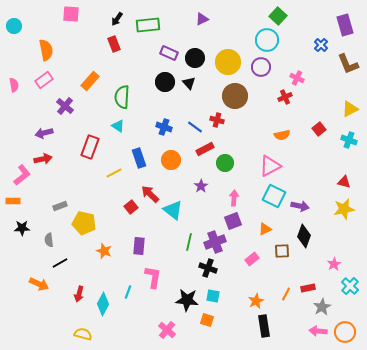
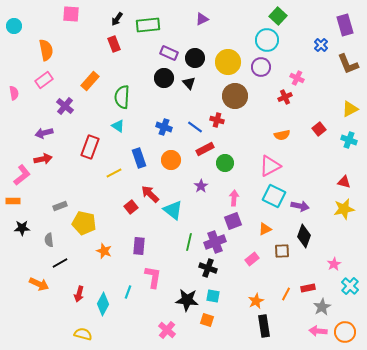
black circle at (165, 82): moved 1 px left, 4 px up
pink semicircle at (14, 85): moved 8 px down
